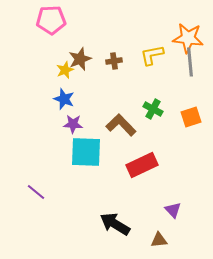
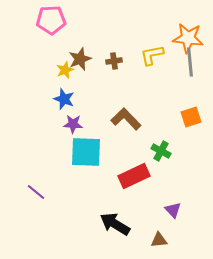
green cross: moved 8 px right, 42 px down
brown L-shape: moved 5 px right, 6 px up
red rectangle: moved 8 px left, 11 px down
